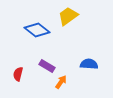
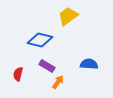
blue diamond: moved 3 px right, 10 px down; rotated 25 degrees counterclockwise
orange arrow: moved 3 px left
